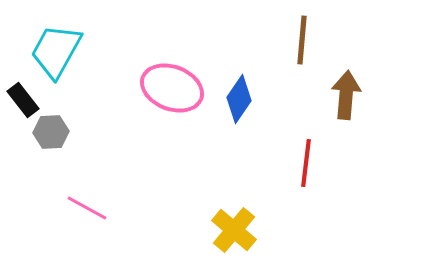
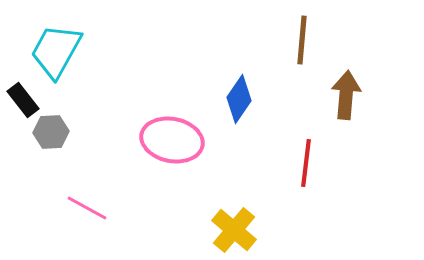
pink ellipse: moved 52 px down; rotated 10 degrees counterclockwise
